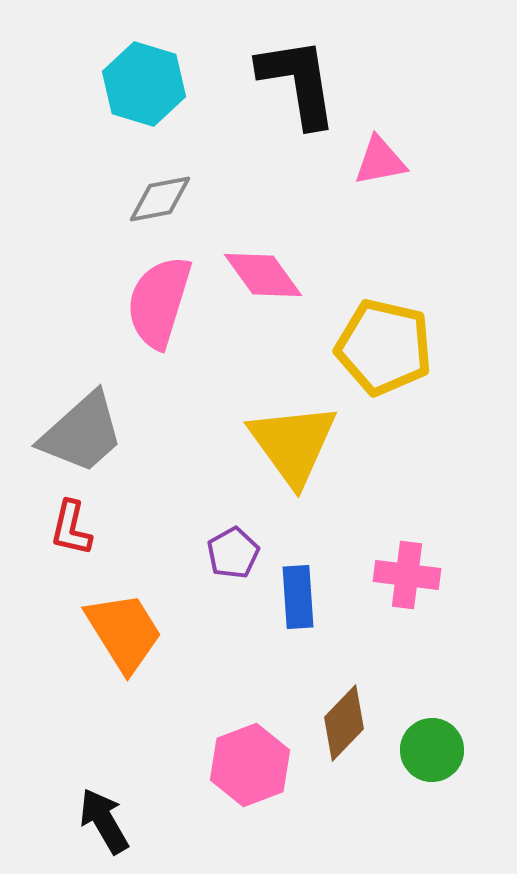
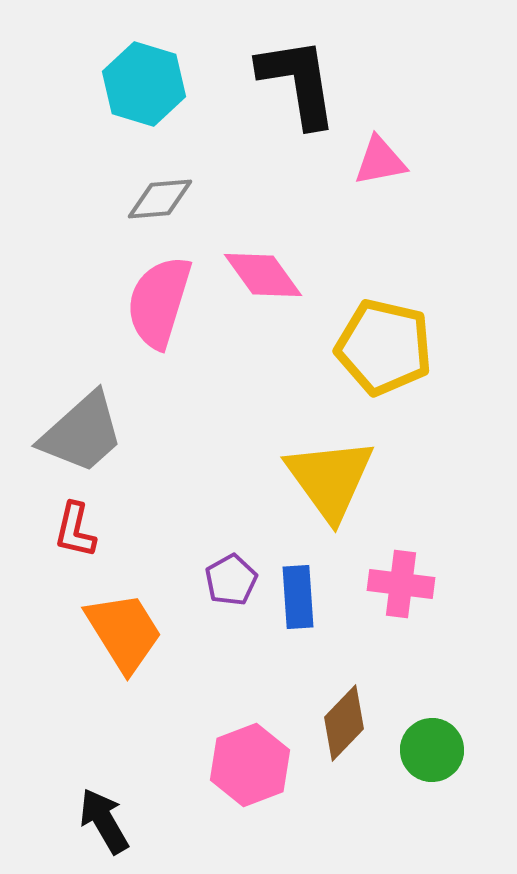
gray diamond: rotated 6 degrees clockwise
yellow triangle: moved 37 px right, 35 px down
red L-shape: moved 4 px right, 2 px down
purple pentagon: moved 2 px left, 27 px down
pink cross: moved 6 px left, 9 px down
